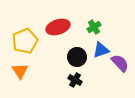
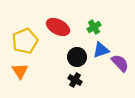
red ellipse: rotated 45 degrees clockwise
